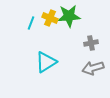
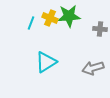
gray cross: moved 9 px right, 14 px up; rotated 16 degrees clockwise
